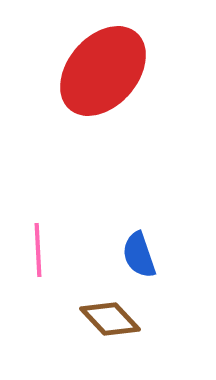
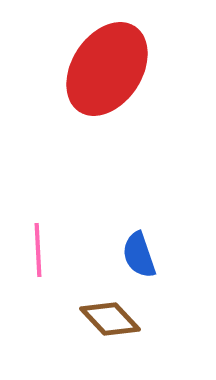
red ellipse: moved 4 px right, 2 px up; rotated 8 degrees counterclockwise
